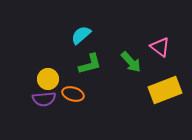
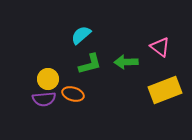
green arrow: moved 5 px left; rotated 130 degrees clockwise
